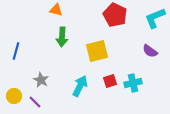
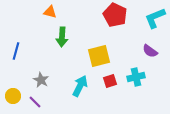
orange triangle: moved 6 px left, 2 px down
yellow square: moved 2 px right, 5 px down
cyan cross: moved 3 px right, 6 px up
yellow circle: moved 1 px left
